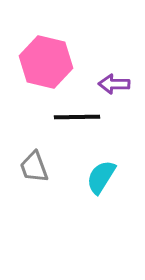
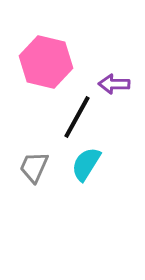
black line: rotated 60 degrees counterclockwise
gray trapezoid: rotated 44 degrees clockwise
cyan semicircle: moved 15 px left, 13 px up
